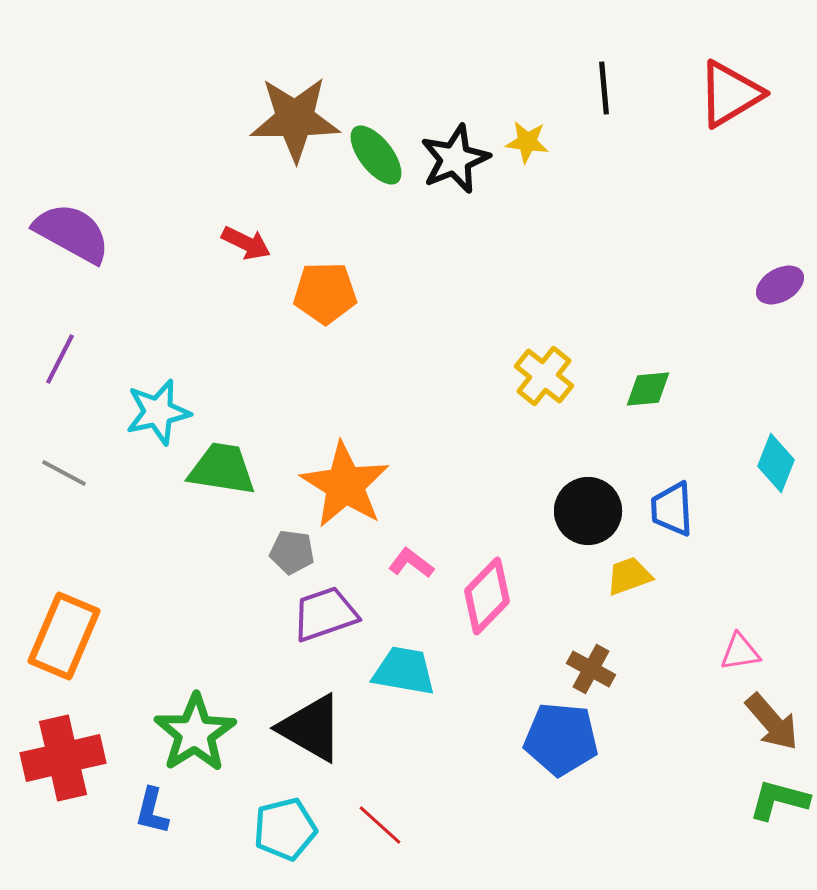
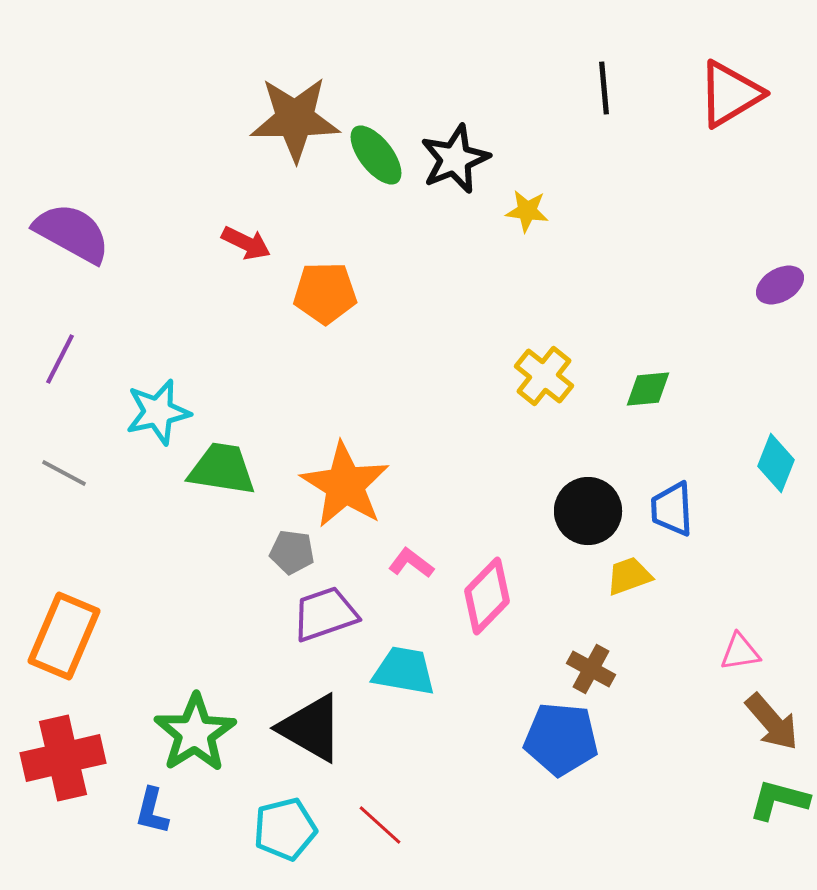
yellow star: moved 69 px down
